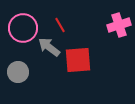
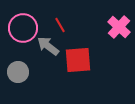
pink cross: moved 2 px down; rotated 30 degrees counterclockwise
gray arrow: moved 1 px left, 1 px up
